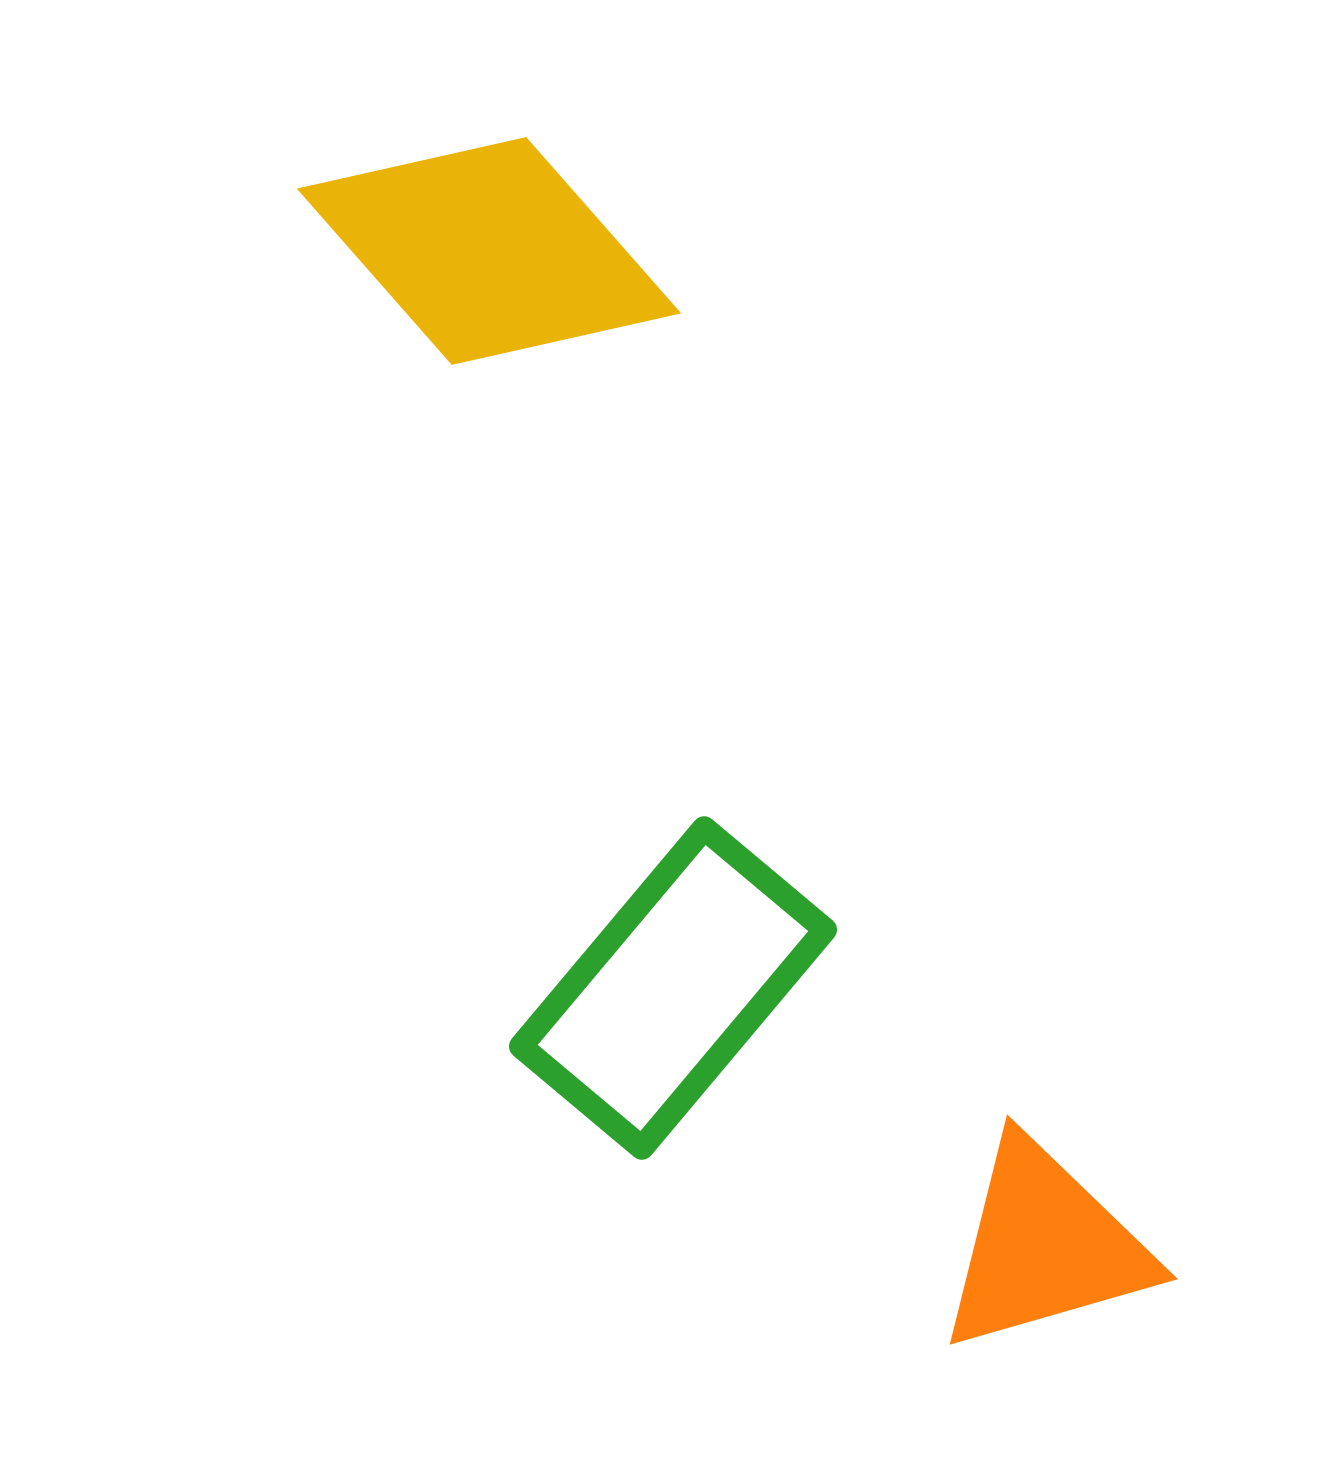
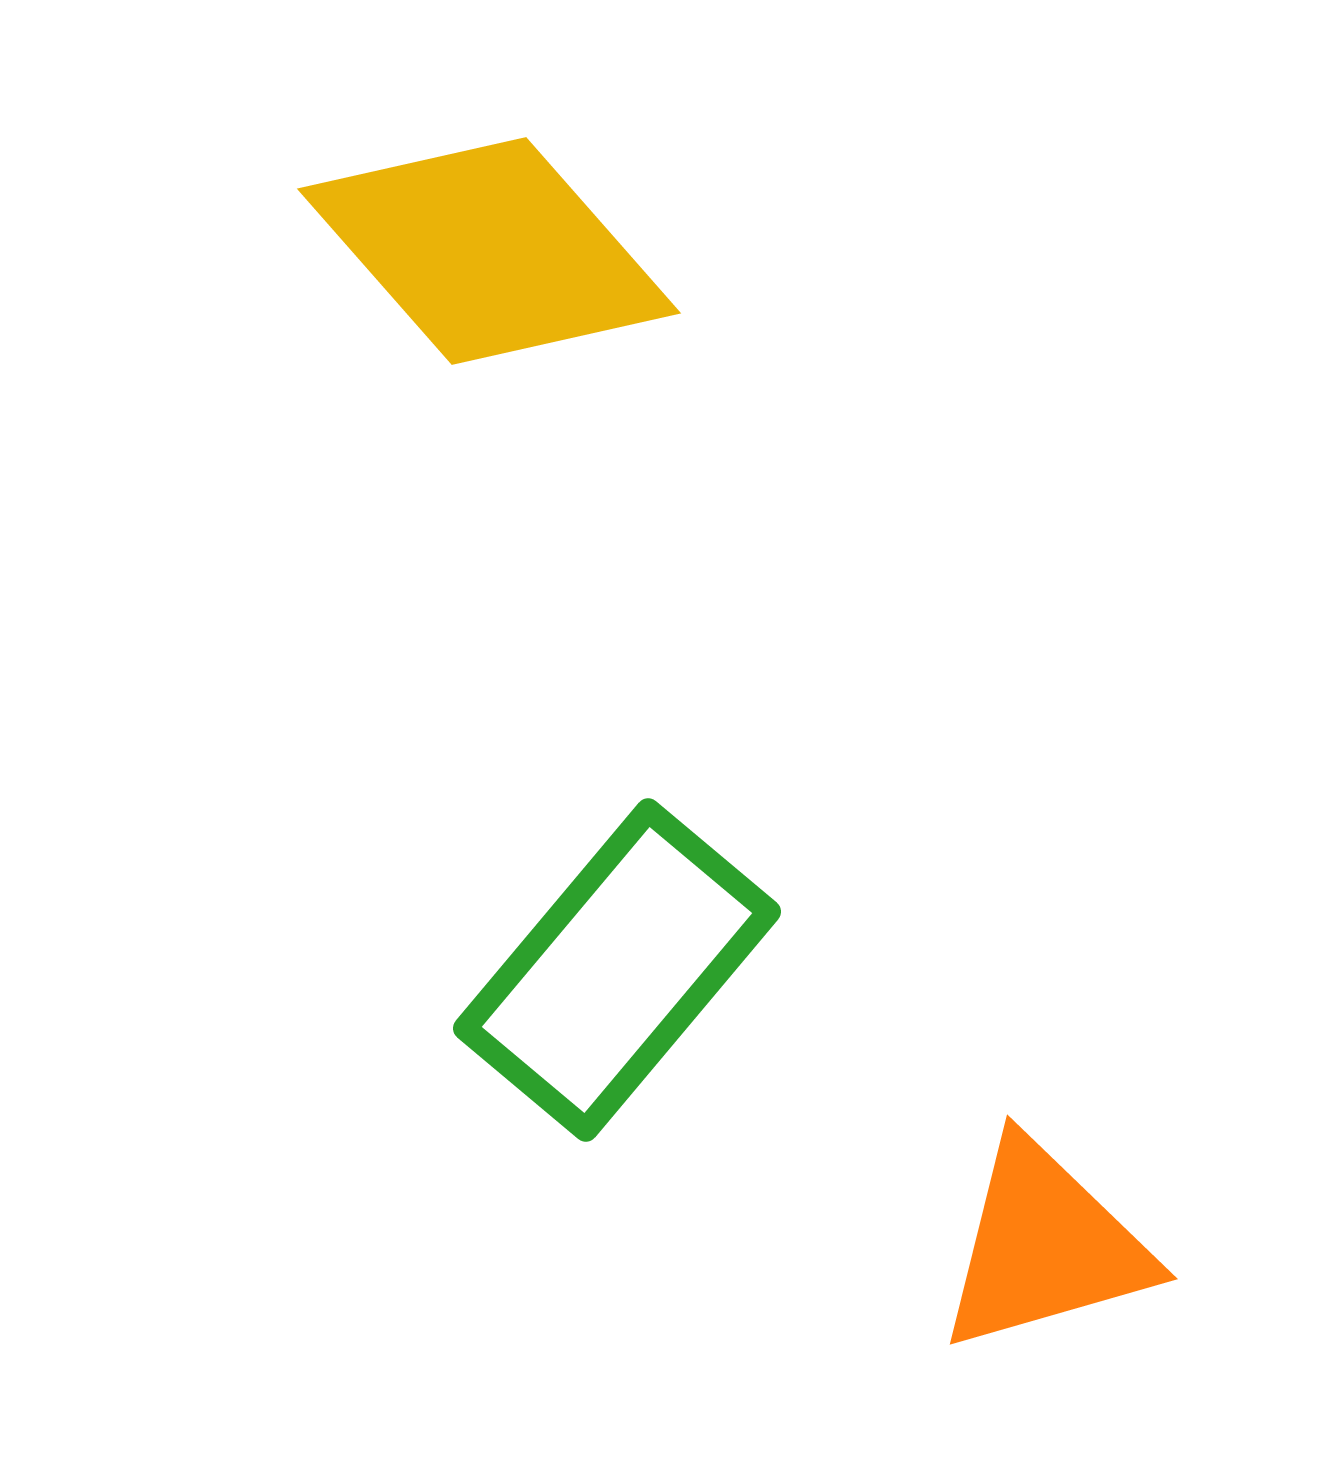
green rectangle: moved 56 px left, 18 px up
